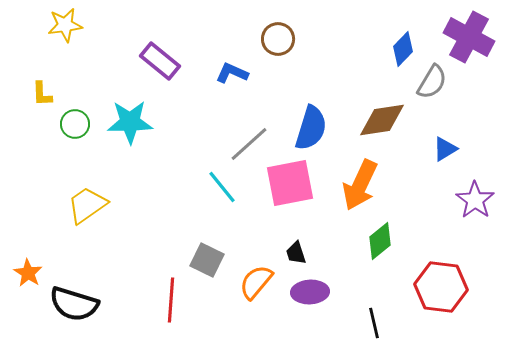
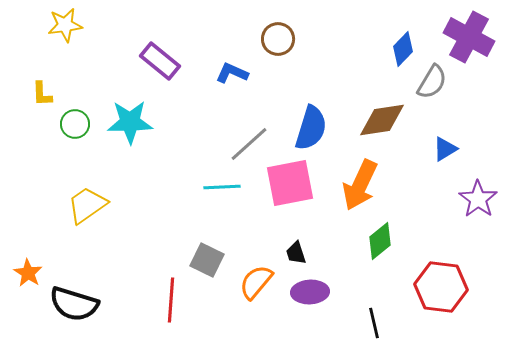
cyan line: rotated 54 degrees counterclockwise
purple star: moved 3 px right, 1 px up
